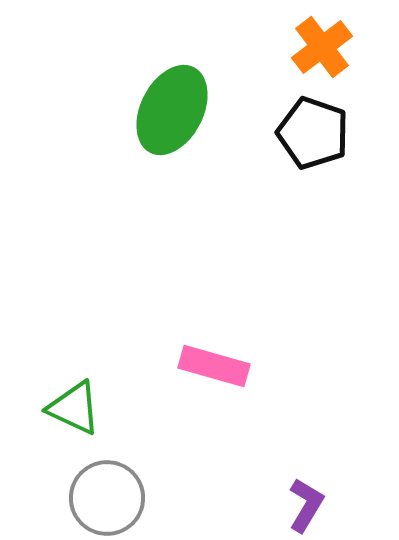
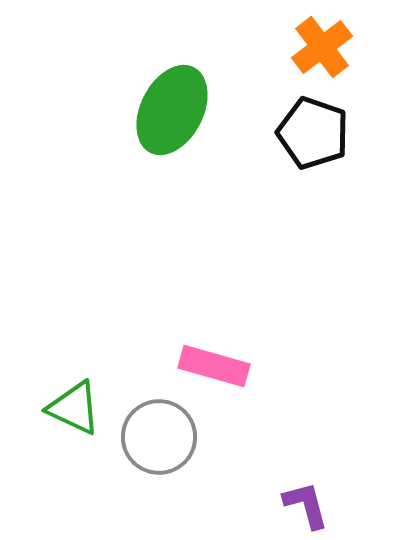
gray circle: moved 52 px right, 61 px up
purple L-shape: rotated 46 degrees counterclockwise
